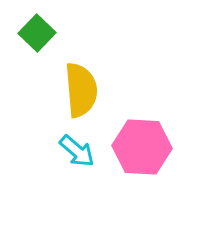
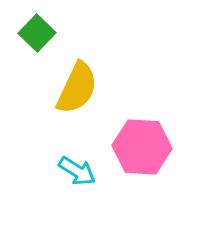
yellow semicircle: moved 4 px left, 2 px up; rotated 30 degrees clockwise
cyan arrow: moved 20 px down; rotated 9 degrees counterclockwise
